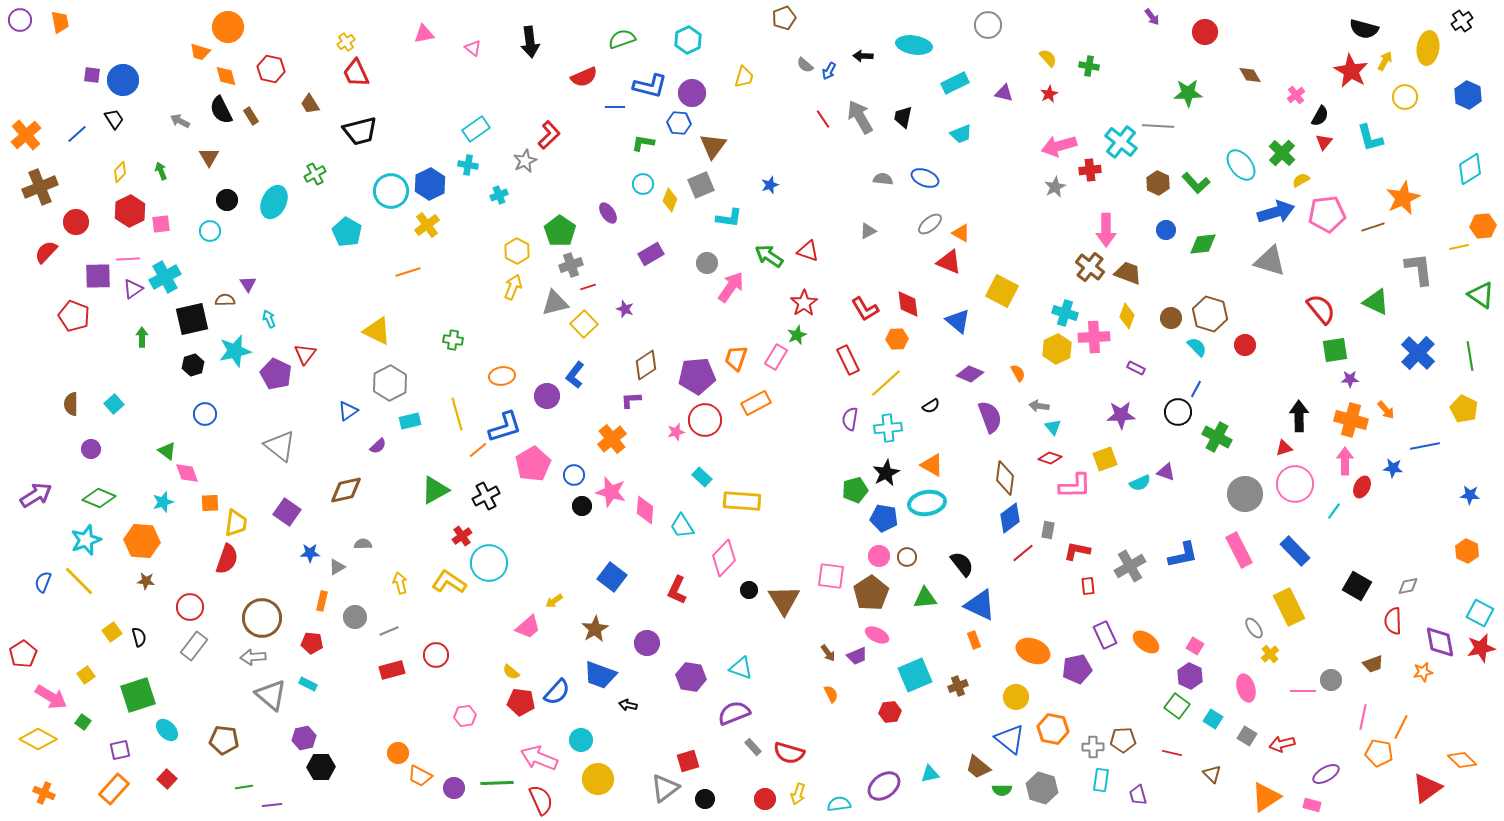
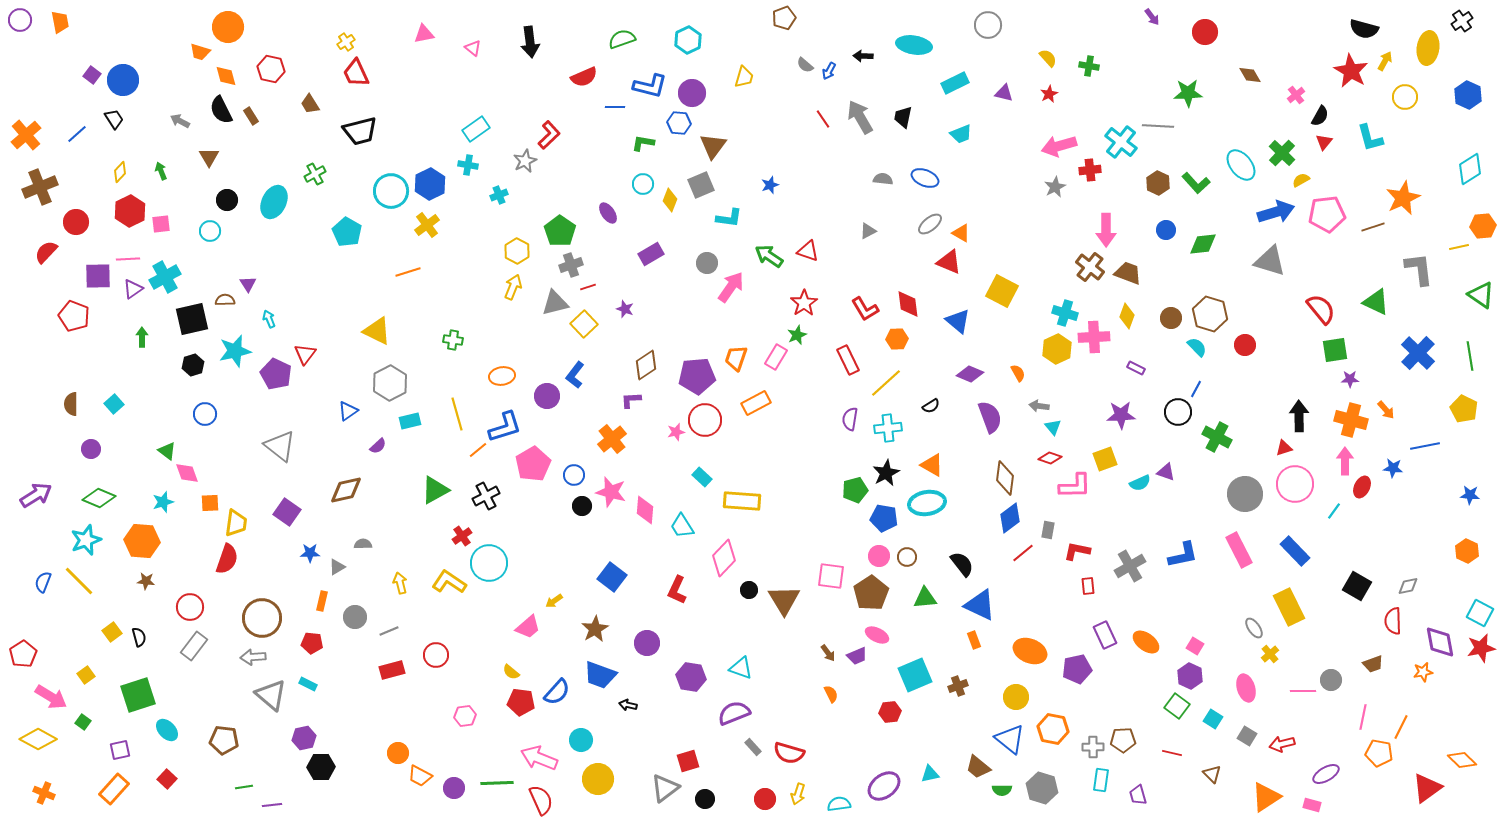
purple square at (92, 75): rotated 30 degrees clockwise
orange ellipse at (1033, 651): moved 3 px left
